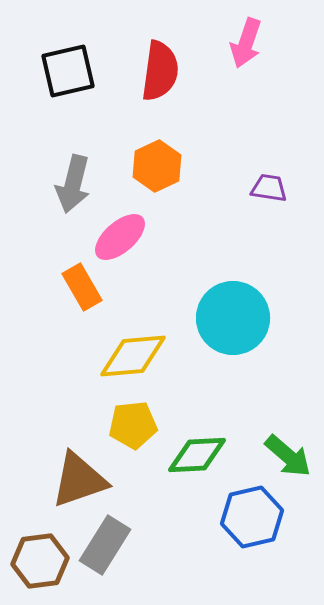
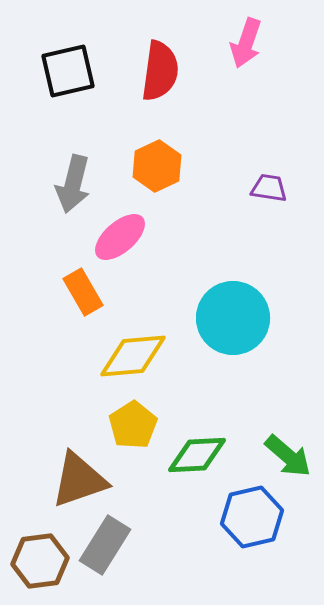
orange rectangle: moved 1 px right, 5 px down
yellow pentagon: rotated 27 degrees counterclockwise
